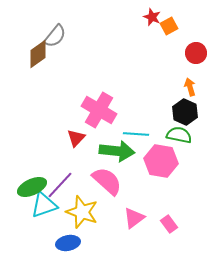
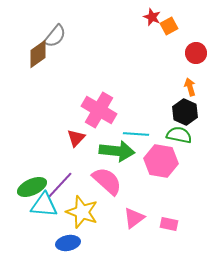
cyan triangle: rotated 24 degrees clockwise
pink rectangle: rotated 42 degrees counterclockwise
